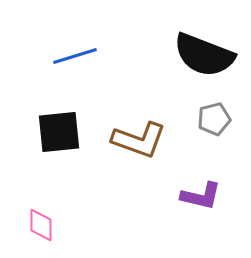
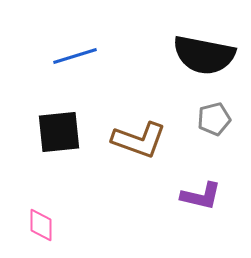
black semicircle: rotated 10 degrees counterclockwise
